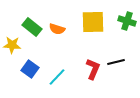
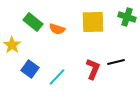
green cross: moved 4 px up
green rectangle: moved 1 px right, 5 px up
yellow star: rotated 30 degrees clockwise
